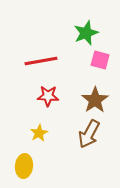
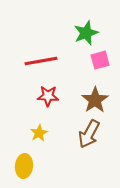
pink square: rotated 30 degrees counterclockwise
